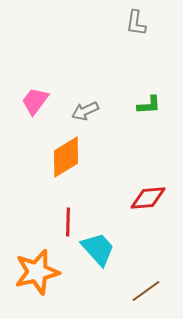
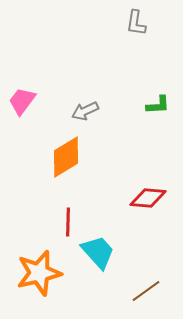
pink trapezoid: moved 13 px left
green L-shape: moved 9 px right
red diamond: rotated 9 degrees clockwise
cyan trapezoid: moved 3 px down
orange star: moved 2 px right, 1 px down
